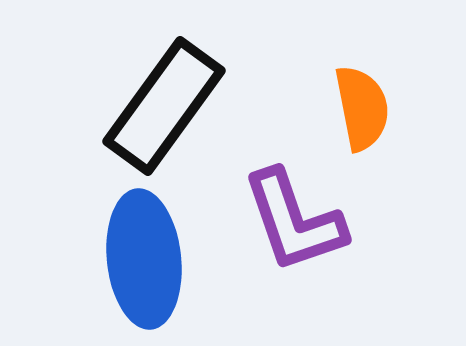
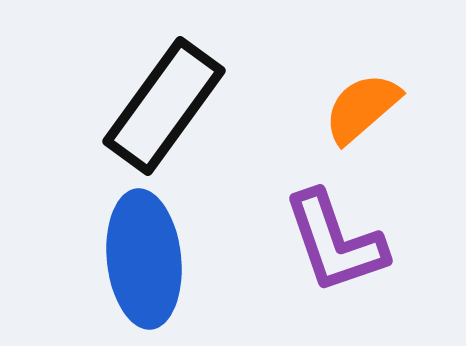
orange semicircle: rotated 120 degrees counterclockwise
purple L-shape: moved 41 px right, 21 px down
